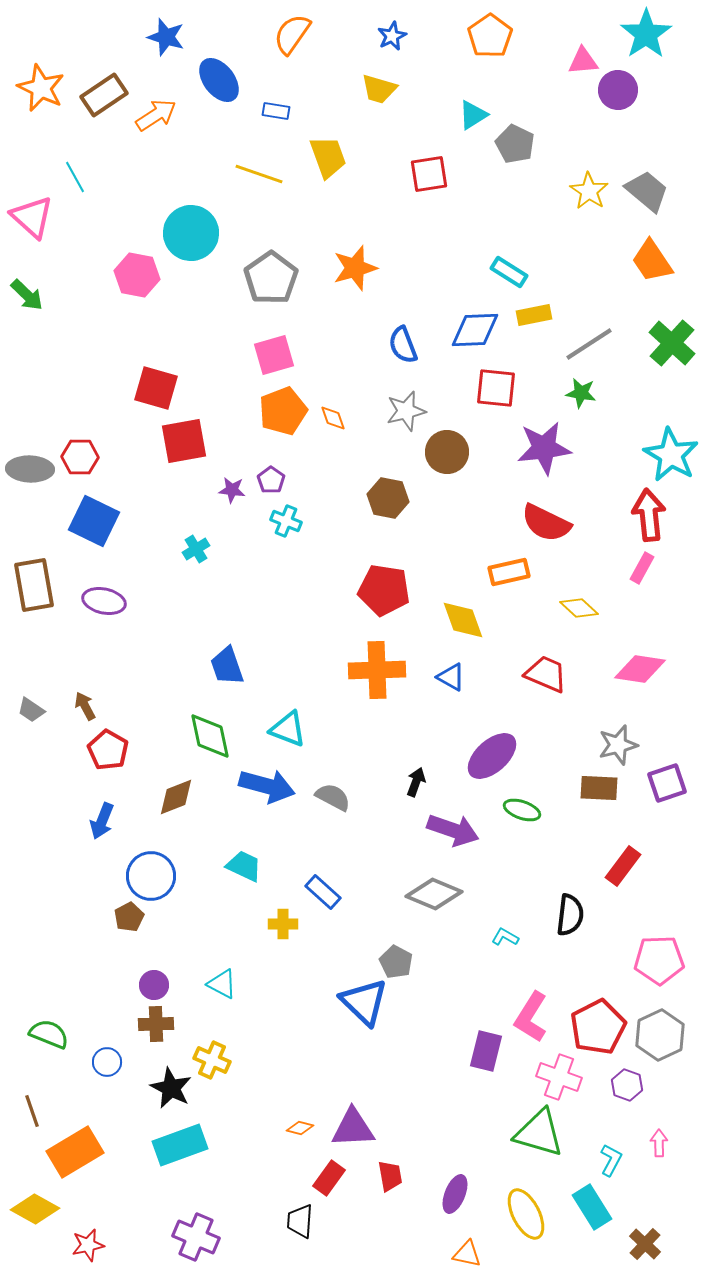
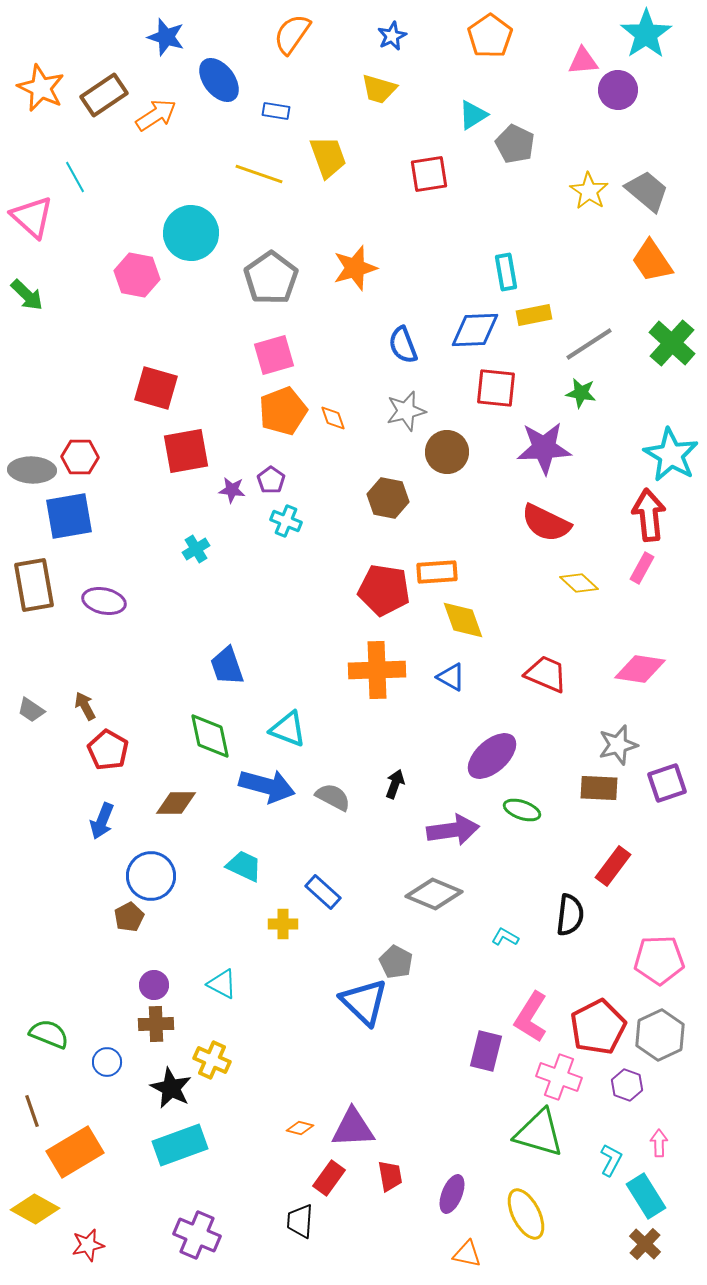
cyan rectangle at (509, 272): moved 3 px left; rotated 48 degrees clockwise
red square at (184, 441): moved 2 px right, 10 px down
purple star at (544, 448): rotated 4 degrees clockwise
gray ellipse at (30, 469): moved 2 px right, 1 px down
blue square at (94, 521): moved 25 px left, 5 px up; rotated 36 degrees counterclockwise
orange rectangle at (509, 572): moved 72 px left; rotated 9 degrees clockwise
yellow diamond at (579, 608): moved 25 px up
black arrow at (416, 782): moved 21 px left, 2 px down
brown diamond at (176, 797): moved 6 px down; rotated 21 degrees clockwise
purple arrow at (453, 830): rotated 27 degrees counterclockwise
red rectangle at (623, 866): moved 10 px left
purple ellipse at (455, 1194): moved 3 px left
cyan rectangle at (592, 1207): moved 54 px right, 11 px up
purple cross at (196, 1237): moved 1 px right, 2 px up
